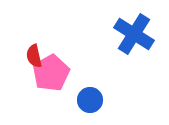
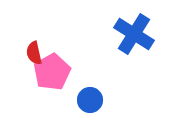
red semicircle: moved 3 px up
pink pentagon: moved 1 px right, 1 px up
